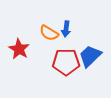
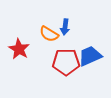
blue arrow: moved 1 px left, 2 px up
orange semicircle: moved 1 px down
blue trapezoid: rotated 20 degrees clockwise
